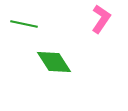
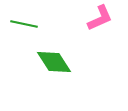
pink L-shape: moved 1 px left, 1 px up; rotated 32 degrees clockwise
